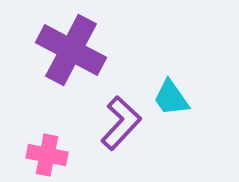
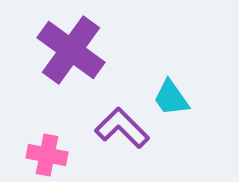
purple cross: rotated 8 degrees clockwise
purple L-shape: moved 1 px right, 5 px down; rotated 88 degrees counterclockwise
